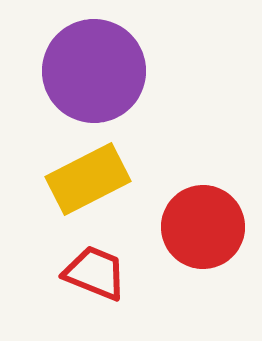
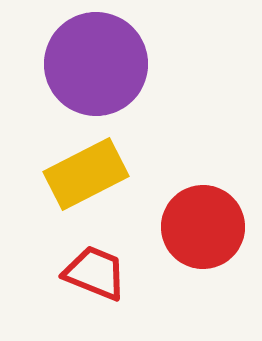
purple circle: moved 2 px right, 7 px up
yellow rectangle: moved 2 px left, 5 px up
